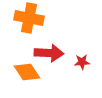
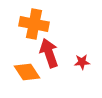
orange cross: moved 5 px right, 6 px down
red arrow: rotated 112 degrees counterclockwise
